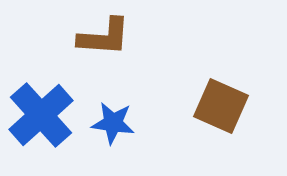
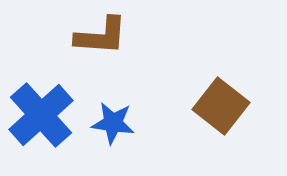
brown L-shape: moved 3 px left, 1 px up
brown square: rotated 14 degrees clockwise
